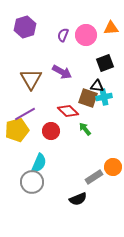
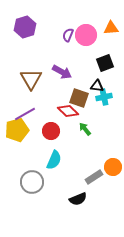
purple semicircle: moved 5 px right
brown square: moved 9 px left
cyan semicircle: moved 15 px right, 3 px up
